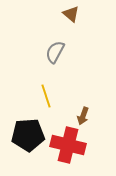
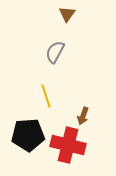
brown triangle: moved 4 px left; rotated 24 degrees clockwise
